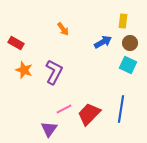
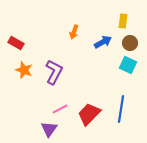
orange arrow: moved 11 px right, 3 px down; rotated 56 degrees clockwise
pink line: moved 4 px left
